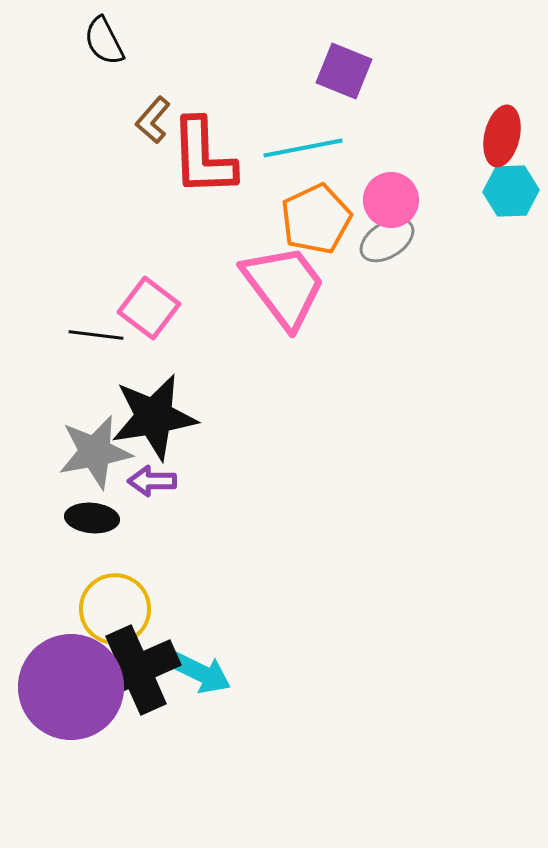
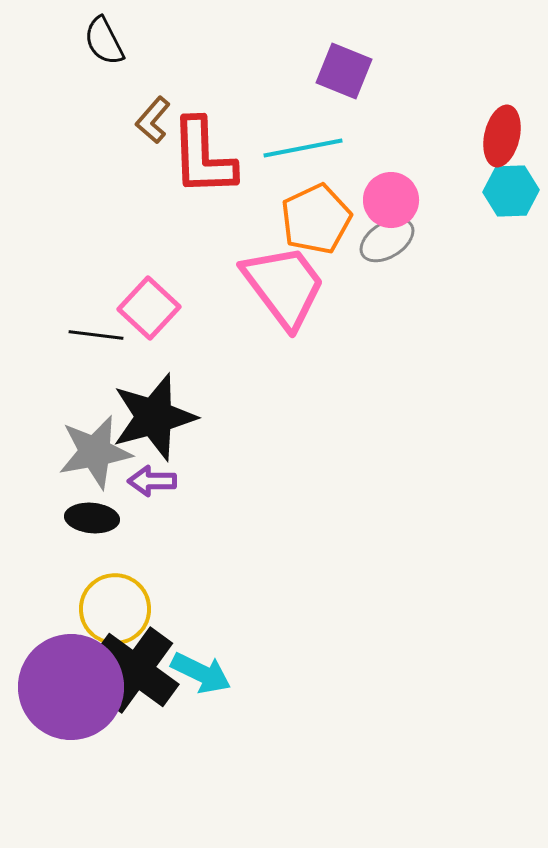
pink square: rotated 6 degrees clockwise
black star: rotated 6 degrees counterclockwise
black cross: rotated 30 degrees counterclockwise
